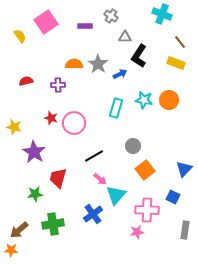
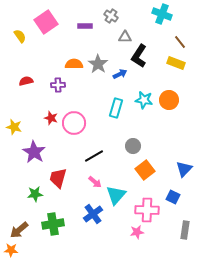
pink arrow: moved 5 px left, 3 px down
